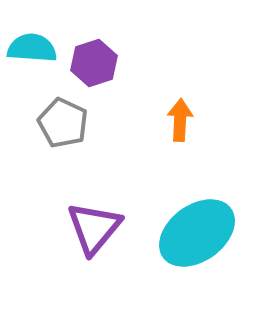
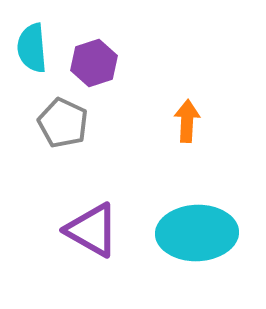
cyan semicircle: rotated 99 degrees counterclockwise
orange arrow: moved 7 px right, 1 px down
purple triangle: moved 2 px left, 2 px down; rotated 40 degrees counterclockwise
cyan ellipse: rotated 34 degrees clockwise
